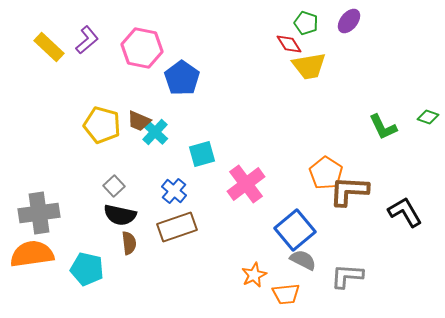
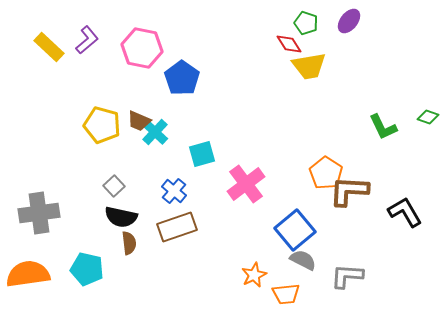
black semicircle: moved 1 px right, 2 px down
orange semicircle: moved 4 px left, 20 px down
